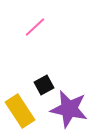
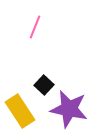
pink line: rotated 25 degrees counterclockwise
black square: rotated 18 degrees counterclockwise
